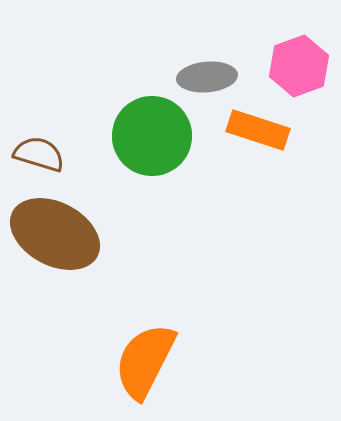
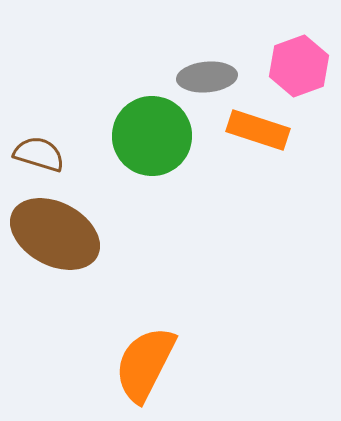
orange semicircle: moved 3 px down
